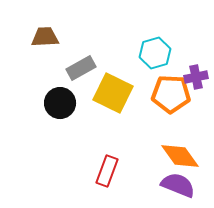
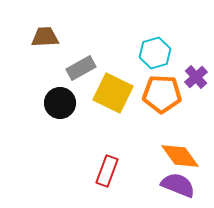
purple cross: rotated 30 degrees counterclockwise
orange pentagon: moved 9 px left
